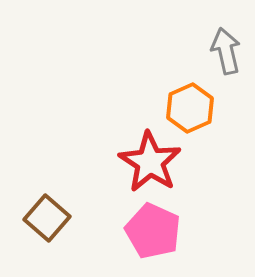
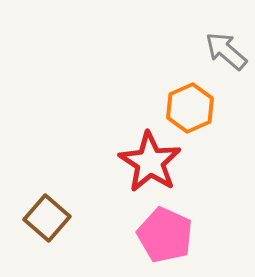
gray arrow: rotated 36 degrees counterclockwise
pink pentagon: moved 12 px right, 4 px down
